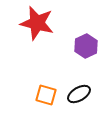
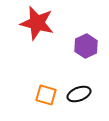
black ellipse: rotated 10 degrees clockwise
